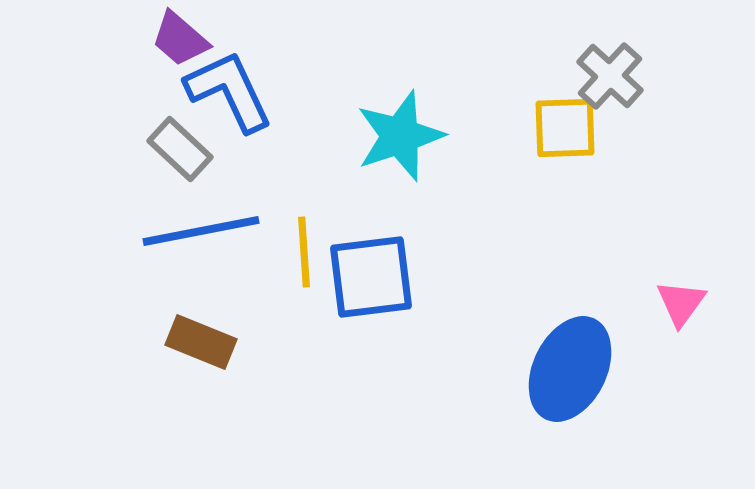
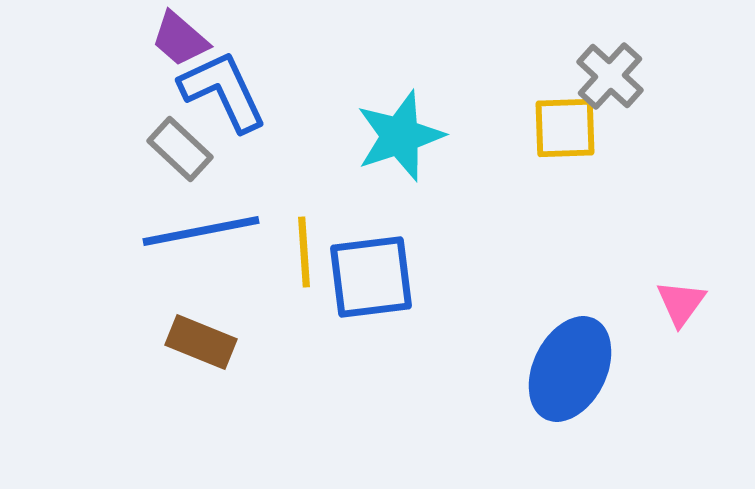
blue L-shape: moved 6 px left
